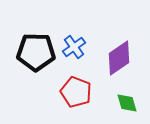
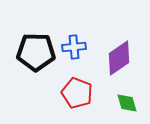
blue cross: rotated 30 degrees clockwise
red pentagon: moved 1 px right, 1 px down
